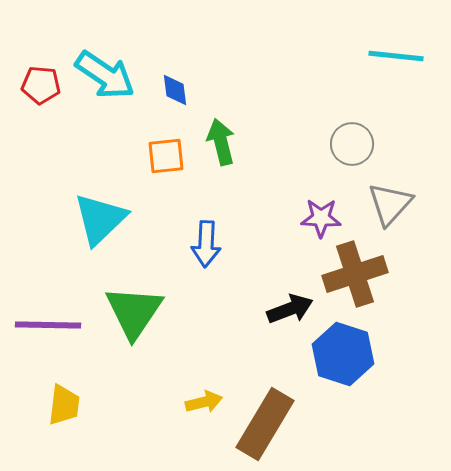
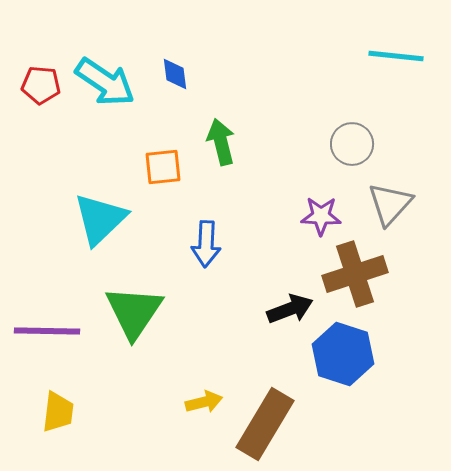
cyan arrow: moved 7 px down
blue diamond: moved 16 px up
orange square: moved 3 px left, 11 px down
purple star: moved 2 px up
purple line: moved 1 px left, 6 px down
yellow trapezoid: moved 6 px left, 7 px down
